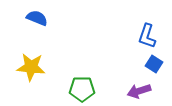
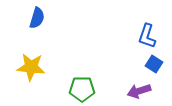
blue semicircle: rotated 85 degrees clockwise
